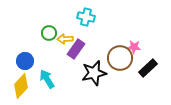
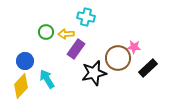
green circle: moved 3 px left, 1 px up
yellow arrow: moved 1 px right, 5 px up
brown circle: moved 2 px left
